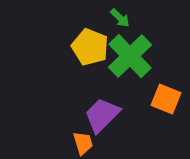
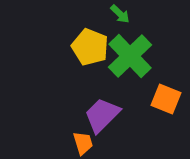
green arrow: moved 4 px up
